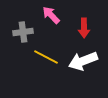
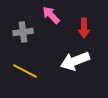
yellow line: moved 21 px left, 14 px down
white arrow: moved 8 px left
